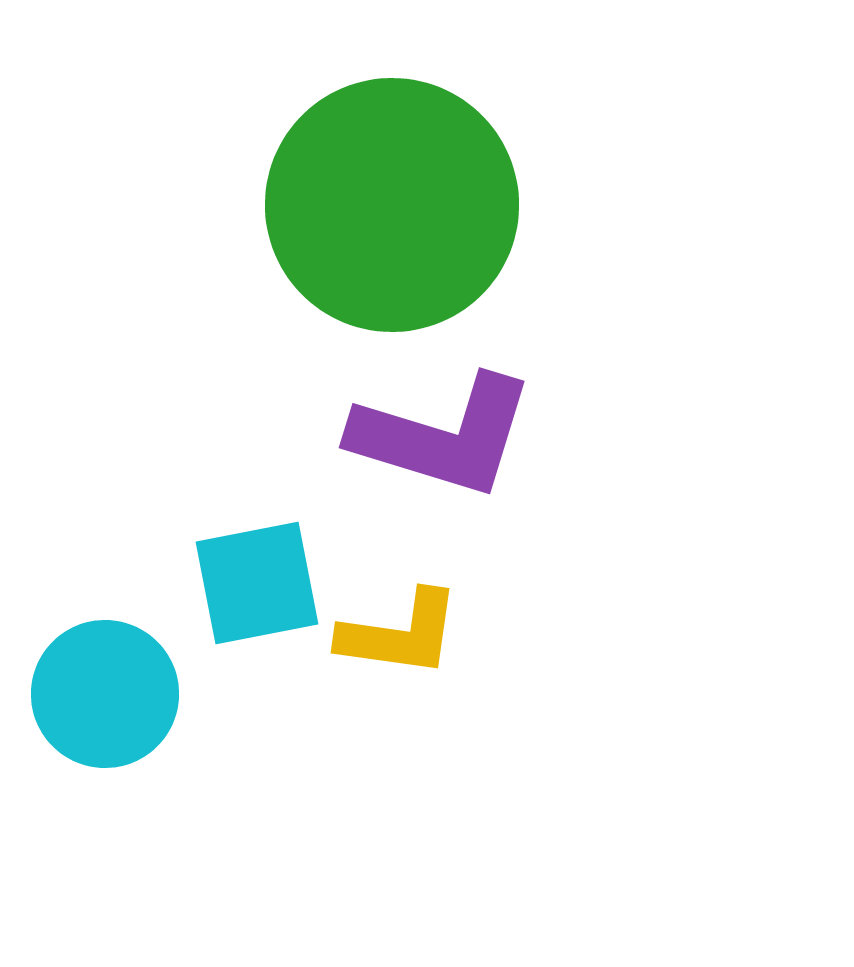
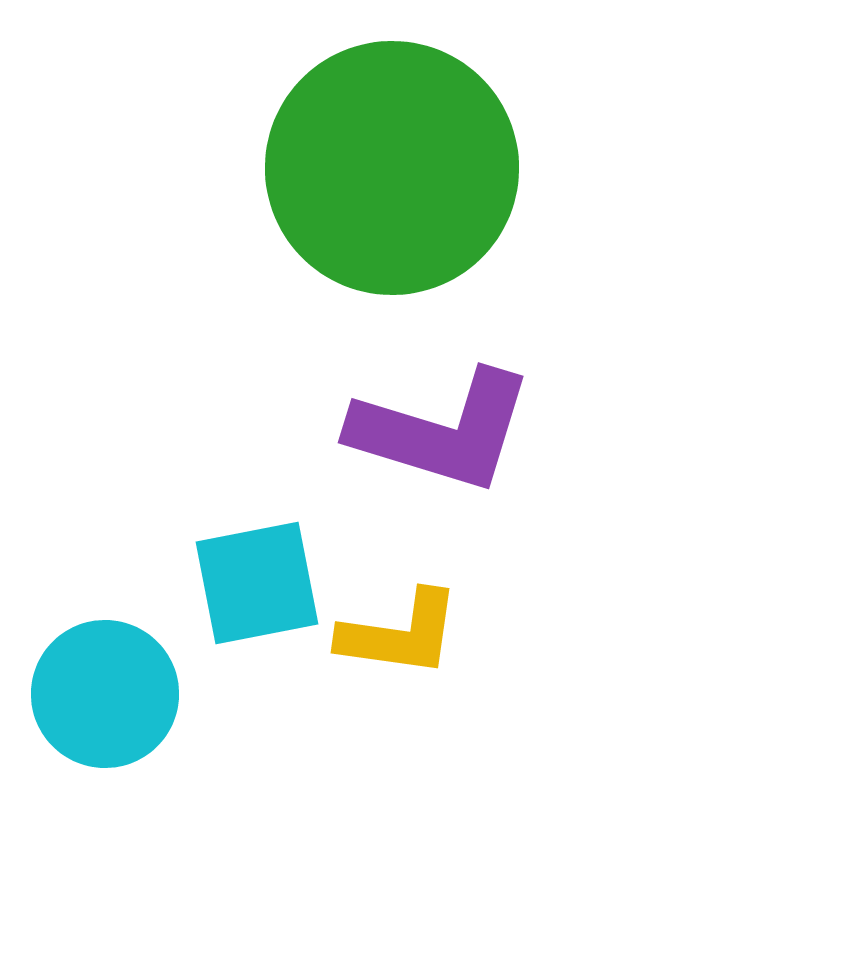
green circle: moved 37 px up
purple L-shape: moved 1 px left, 5 px up
